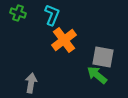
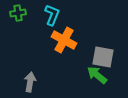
green cross: rotated 28 degrees counterclockwise
orange cross: rotated 25 degrees counterclockwise
gray arrow: moved 1 px left, 1 px up
